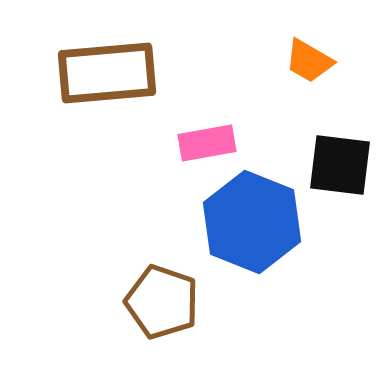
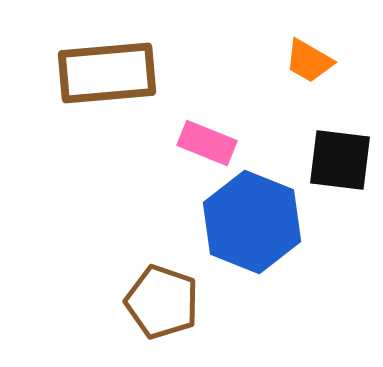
pink rectangle: rotated 32 degrees clockwise
black square: moved 5 px up
